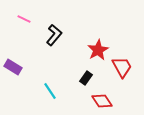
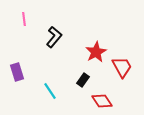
pink line: rotated 56 degrees clockwise
black L-shape: moved 2 px down
red star: moved 2 px left, 2 px down
purple rectangle: moved 4 px right, 5 px down; rotated 42 degrees clockwise
black rectangle: moved 3 px left, 2 px down
